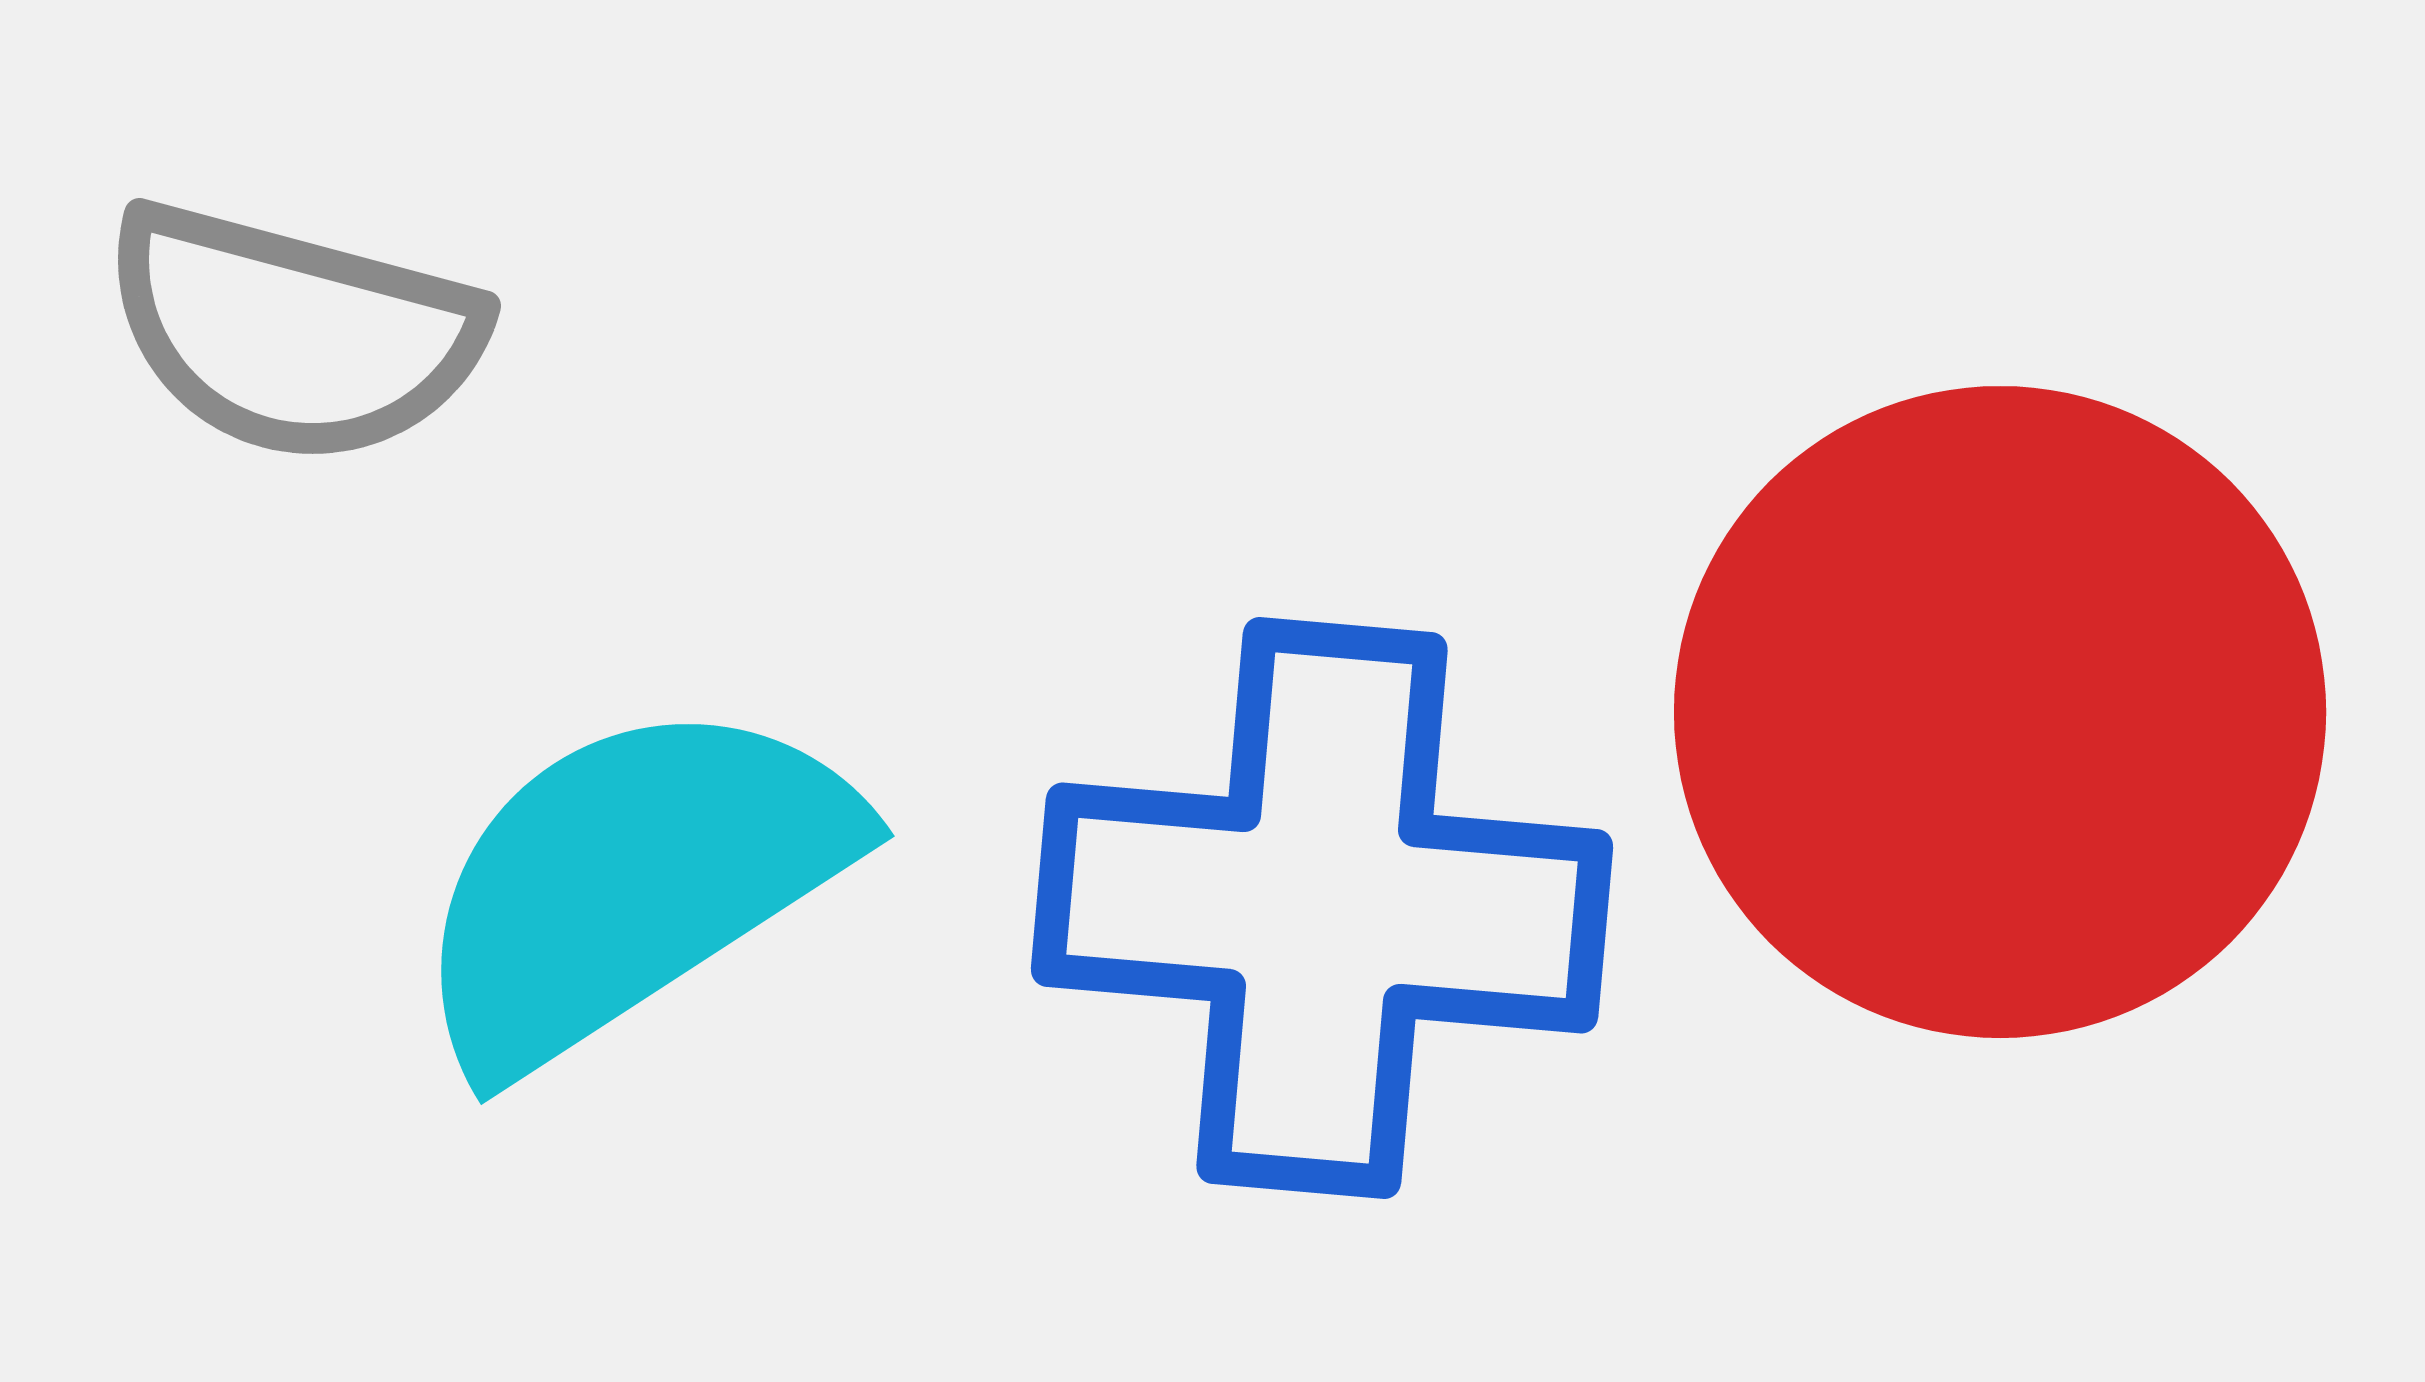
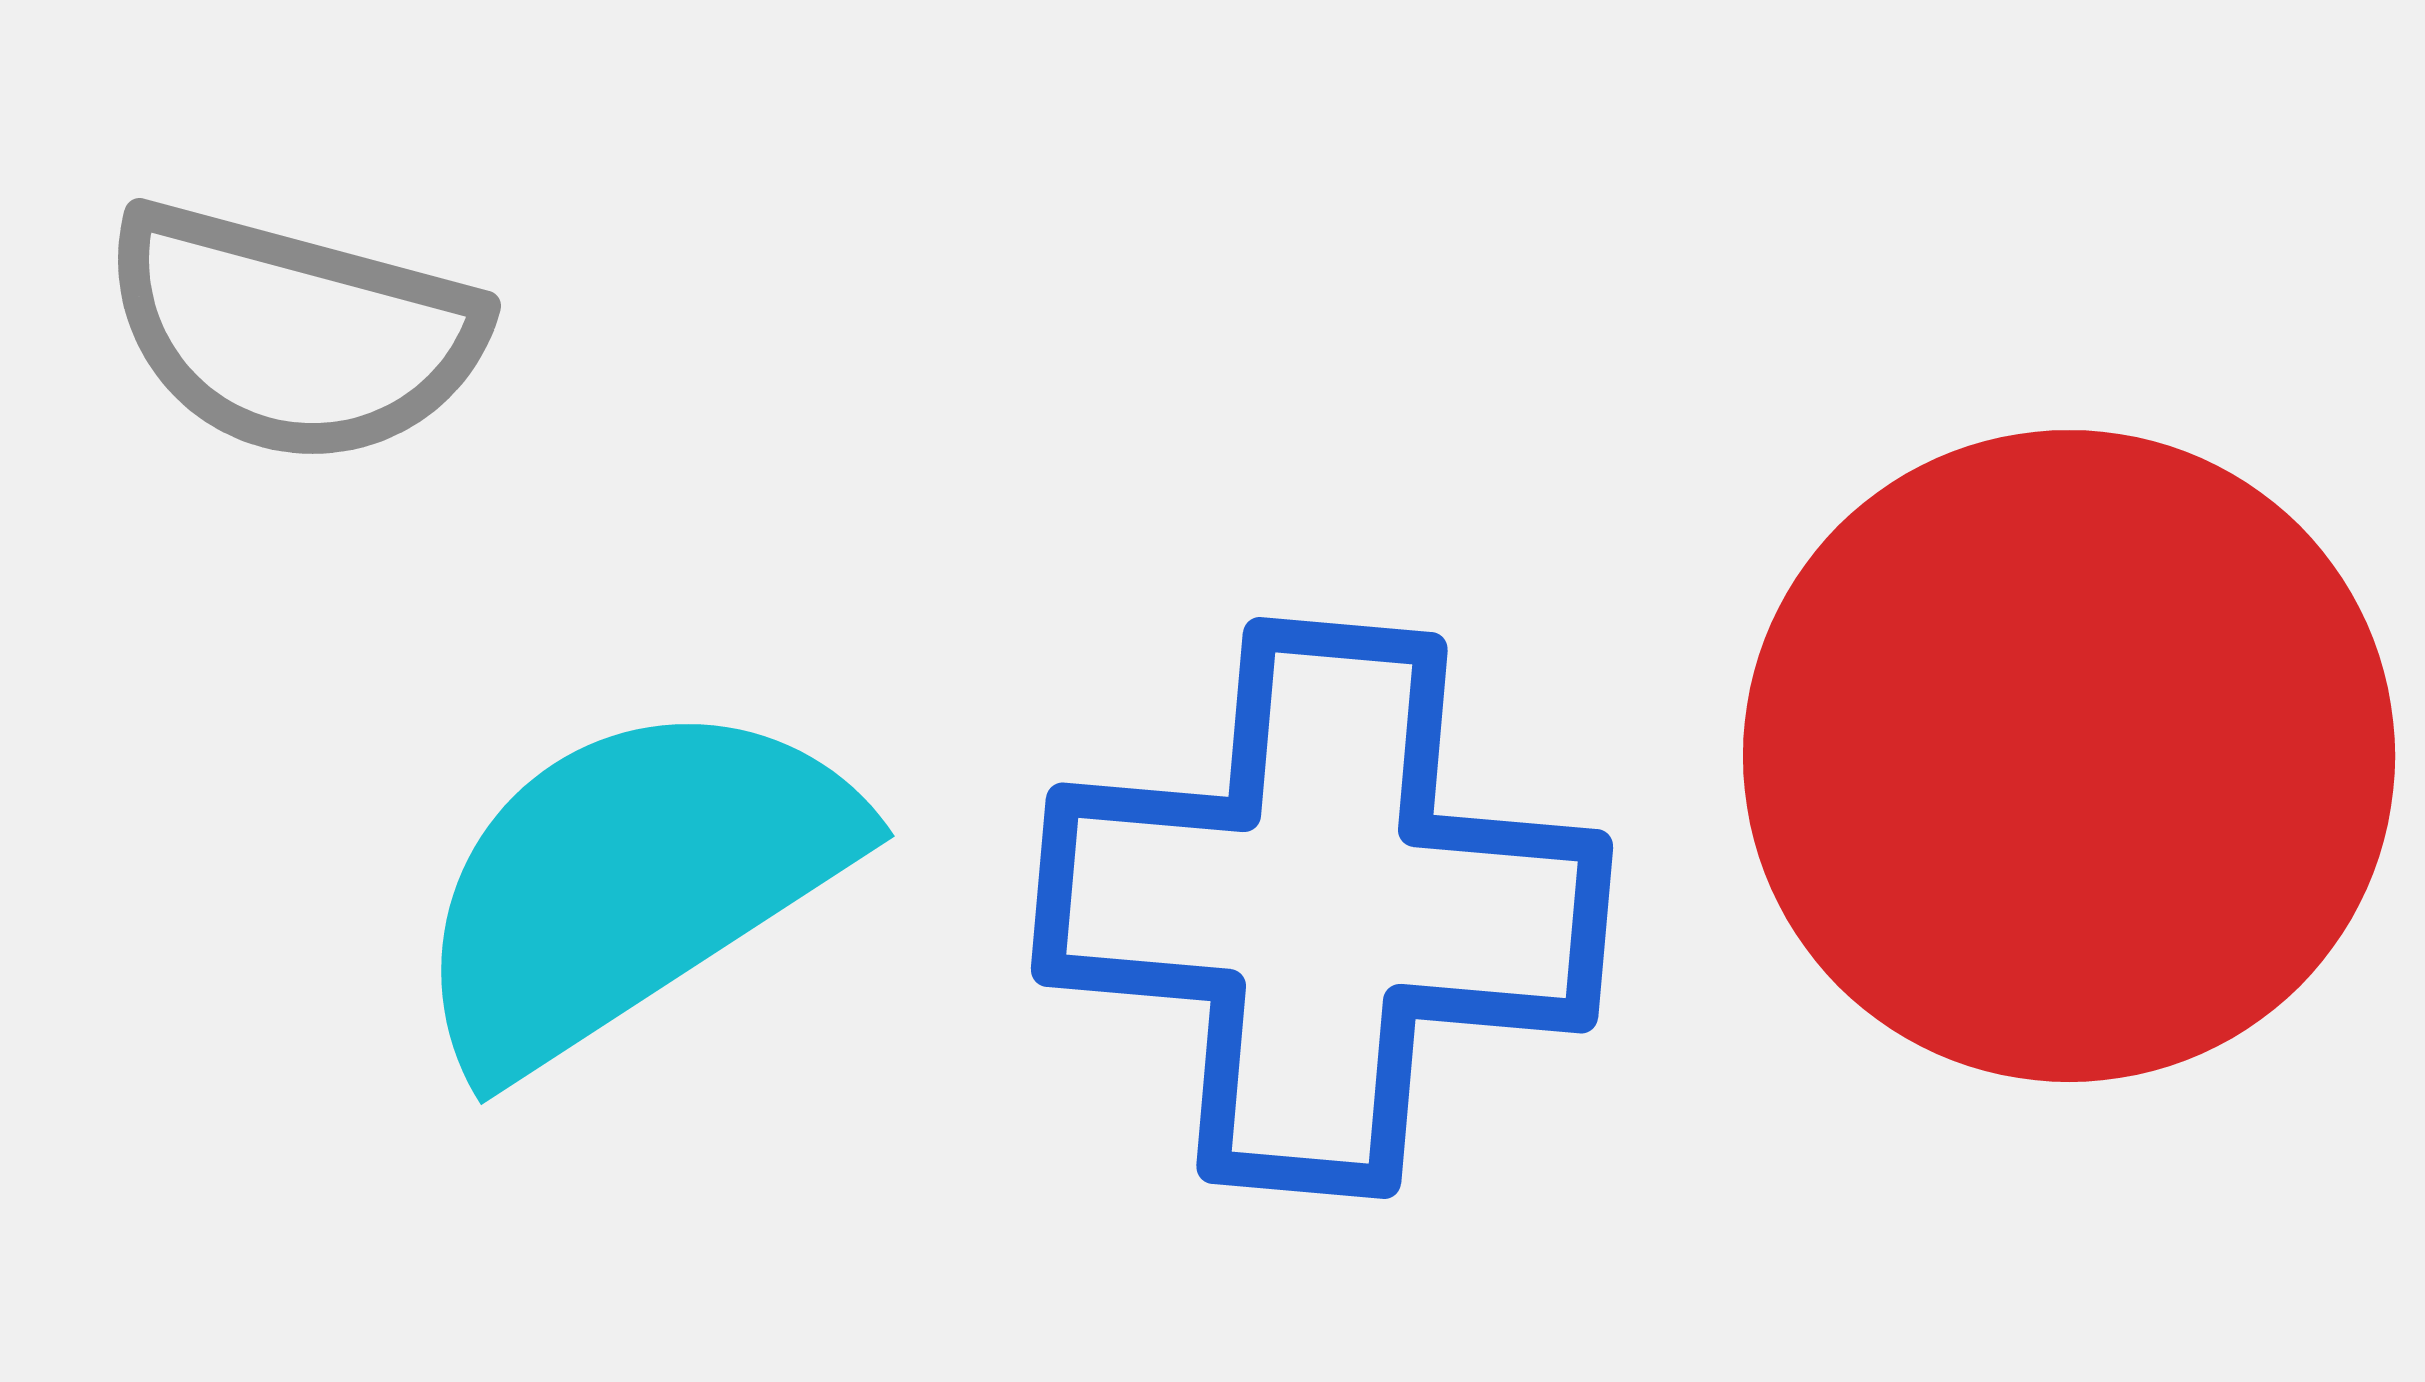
red circle: moved 69 px right, 44 px down
